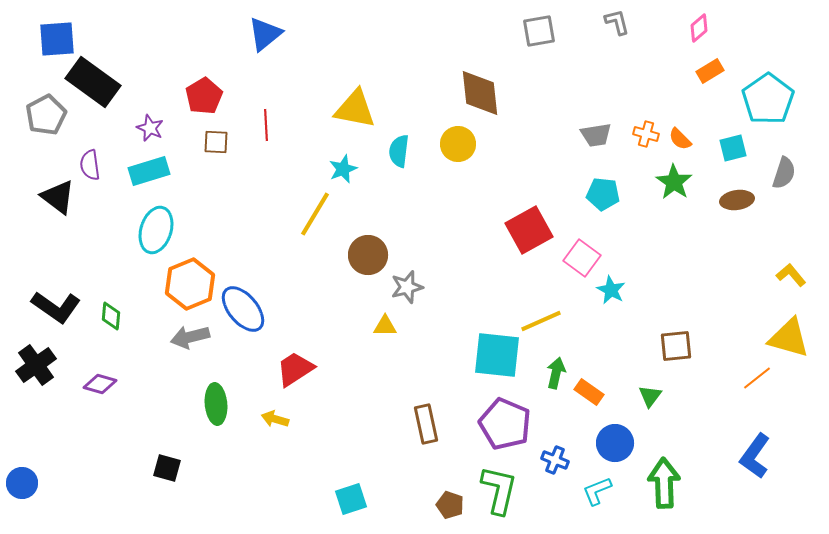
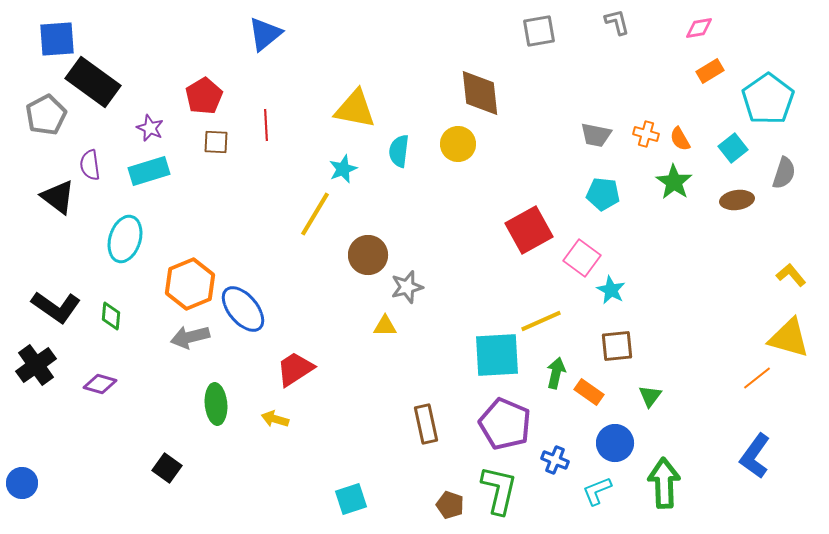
pink diamond at (699, 28): rotated 32 degrees clockwise
gray trapezoid at (596, 135): rotated 20 degrees clockwise
orange semicircle at (680, 139): rotated 15 degrees clockwise
cyan square at (733, 148): rotated 24 degrees counterclockwise
cyan ellipse at (156, 230): moved 31 px left, 9 px down
brown square at (676, 346): moved 59 px left
cyan square at (497, 355): rotated 9 degrees counterclockwise
black square at (167, 468): rotated 20 degrees clockwise
